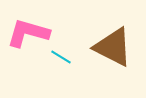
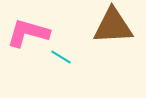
brown triangle: moved 21 px up; rotated 30 degrees counterclockwise
